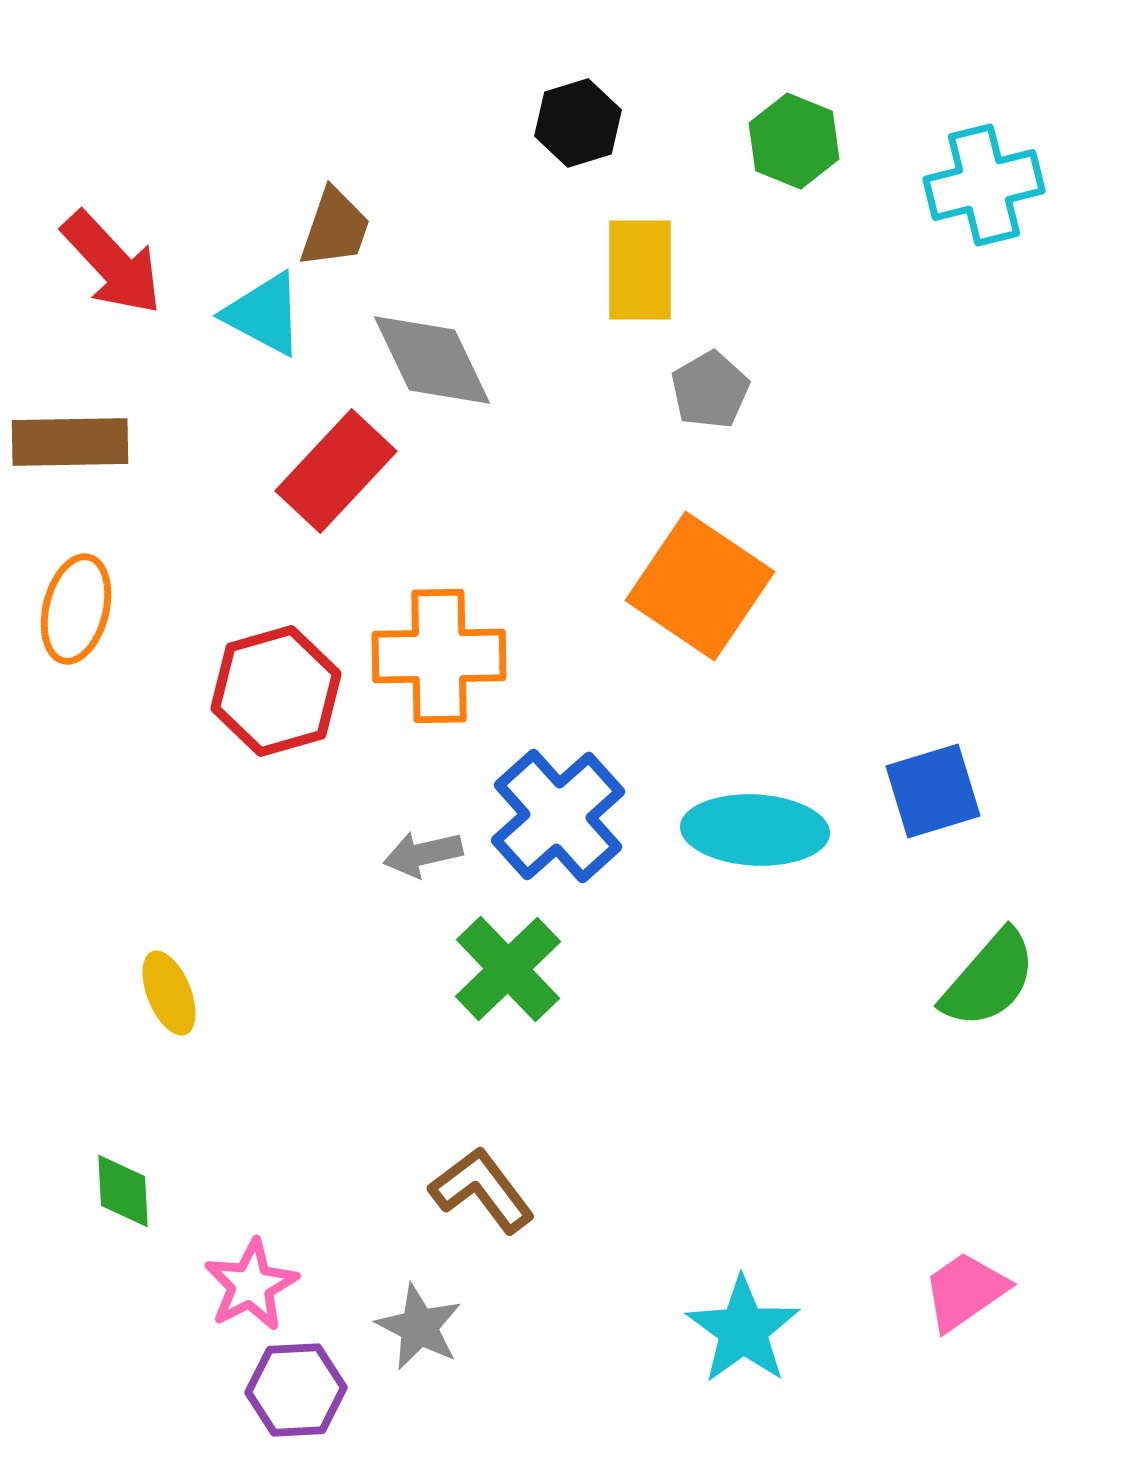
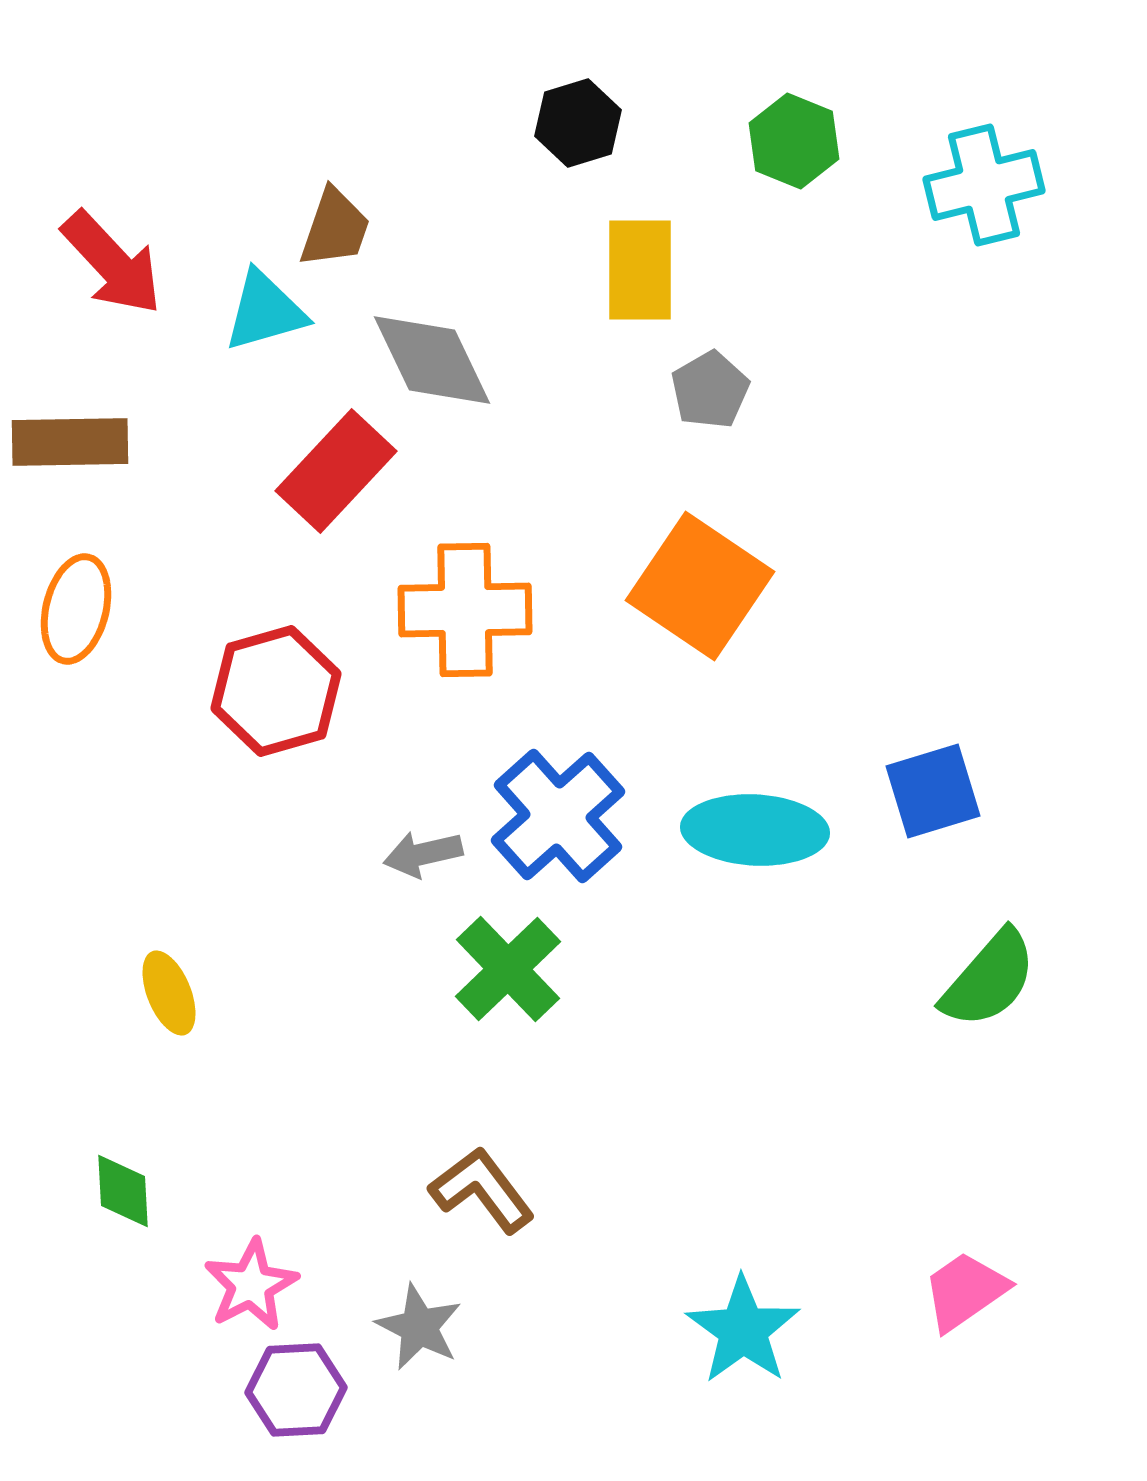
cyan triangle: moved 1 px right, 3 px up; rotated 44 degrees counterclockwise
orange cross: moved 26 px right, 46 px up
